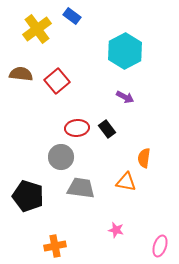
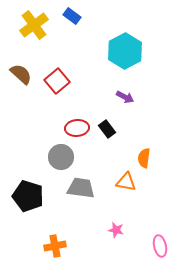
yellow cross: moved 3 px left, 4 px up
brown semicircle: rotated 35 degrees clockwise
pink ellipse: rotated 30 degrees counterclockwise
